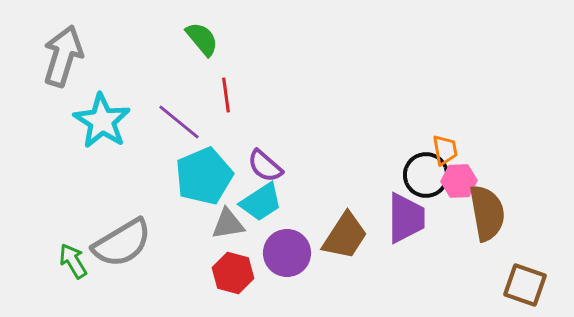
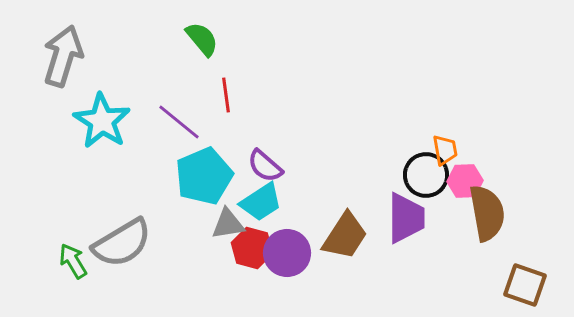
pink hexagon: moved 6 px right
red hexagon: moved 19 px right, 25 px up
